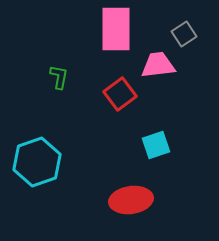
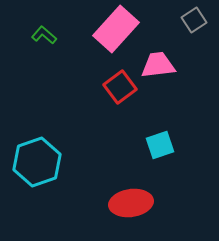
pink rectangle: rotated 42 degrees clockwise
gray square: moved 10 px right, 14 px up
green L-shape: moved 15 px left, 42 px up; rotated 60 degrees counterclockwise
red square: moved 7 px up
cyan square: moved 4 px right
red ellipse: moved 3 px down
